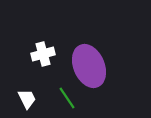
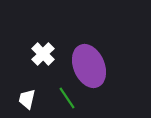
white cross: rotated 30 degrees counterclockwise
white trapezoid: rotated 140 degrees counterclockwise
